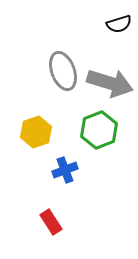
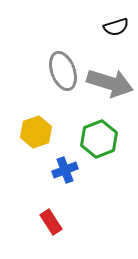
black semicircle: moved 3 px left, 3 px down
green hexagon: moved 9 px down
